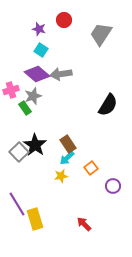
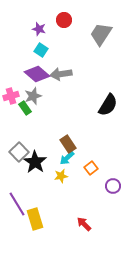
pink cross: moved 6 px down
black star: moved 17 px down
